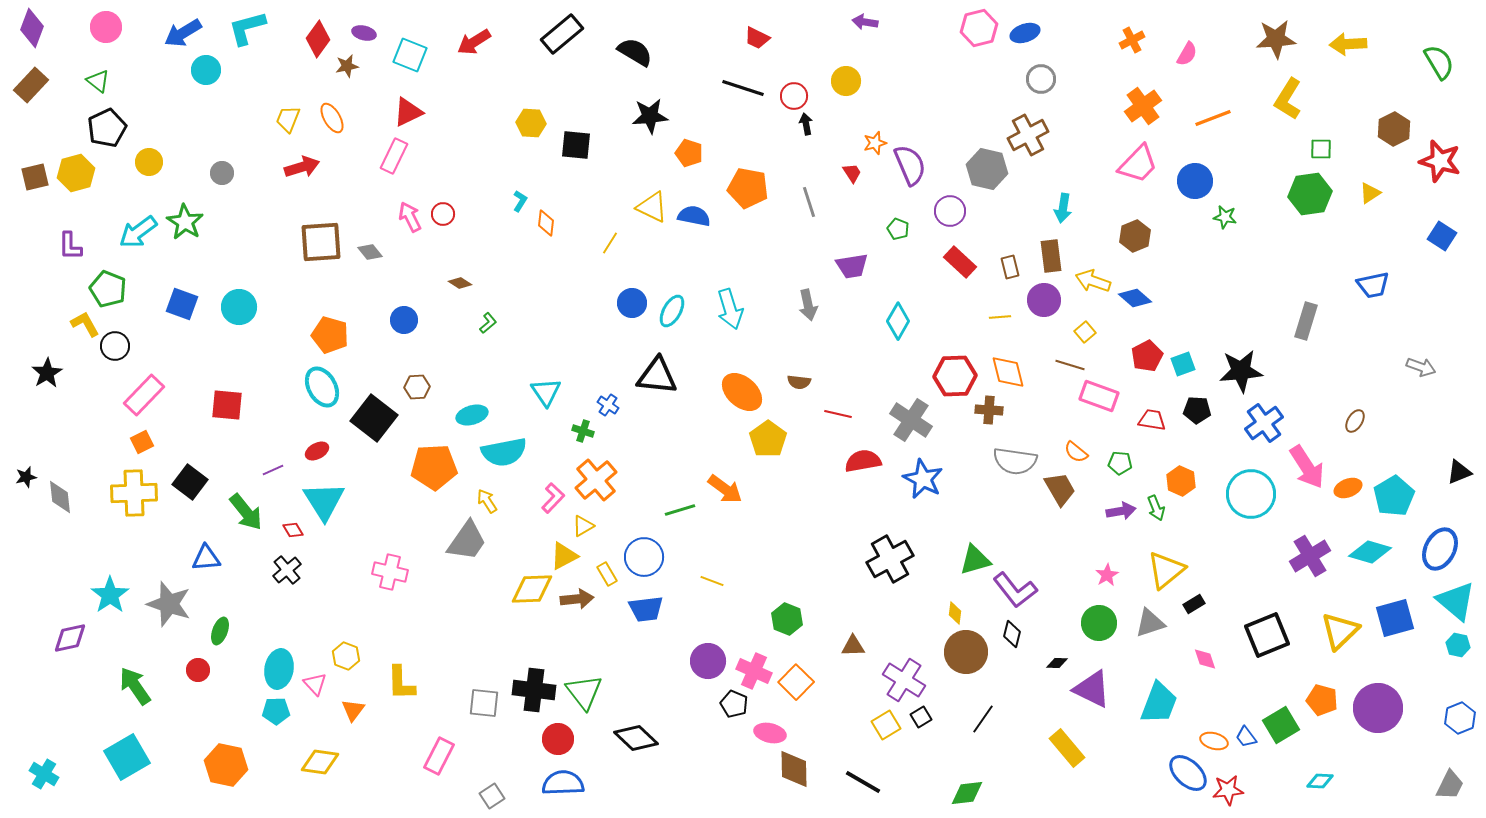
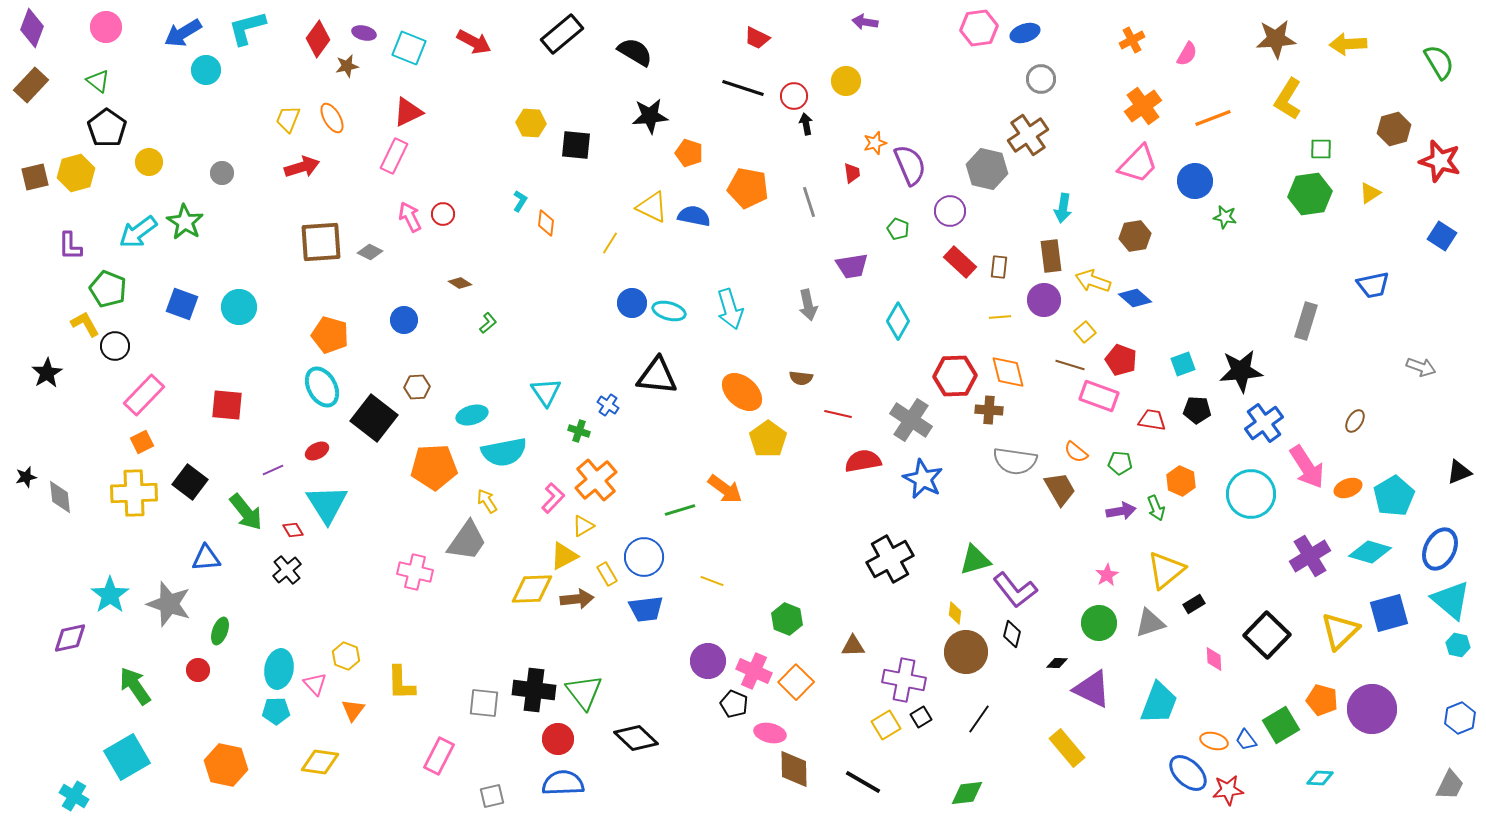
pink hexagon at (979, 28): rotated 6 degrees clockwise
red arrow at (474, 42): rotated 120 degrees counterclockwise
cyan square at (410, 55): moved 1 px left, 7 px up
black pentagon at (107, 128): rotated 12 degrees counterclockwise
brown hexagon at (1394, 129): rotated 12 degrees clockwise
brown cross at (1028, 135): rotated 6 degrees counterclockwise
red trapezoid at (852, 173): rotated 25 degrees clockwise
brown hexagon at (1135, 236): rotated 12 degrees clockwise
gray diamond at (370, 252): rotated 25 degrees counterclockwise
brown rectangle at (1010, 267): moved 11 px left; rotated 20 degrees clockwise
cyan ellipse at (672, 311): moved 3 px left; rotated 76 degrees clockwise
red pentagon at (1147, 356): moved 26 px left, 4 px down; rotated 24 degrees counterclockwise
brown semicircle at (799, 382): moved 2 px right, 4 px up
green cross at (583, 431): moved 4 px left
cyan triangle at (324, 501): moved 3 px right, 3 px down
pink cross at (390, 572): moved 25 px right
cyan triangle at (1456, 601): moved 5 px left, 1 px up
blue square at (1395, 618): moved 6 px left, 5 px up
black square at (1267, 635): rotated 24 degrees counterclockwise
pink diamond at (1205, 659): moved 9 px right; rotated 15 degrees clockwise
purple cross at (904, 680): rotated 21 degrees counterclockwise
purple circle at (1378, 708): moved 6 px left, 1 px down
black line at (983, 719): moved 4 px left
blue trapezoid at (1246, 737): moved 3 px down
cyan cross at (44, 774): moved 30 px right, 22 px down
cyan diamond at (1320, 781): moved 3 px up
gray square at (492, 796): rotated 20 degrees clockwise
